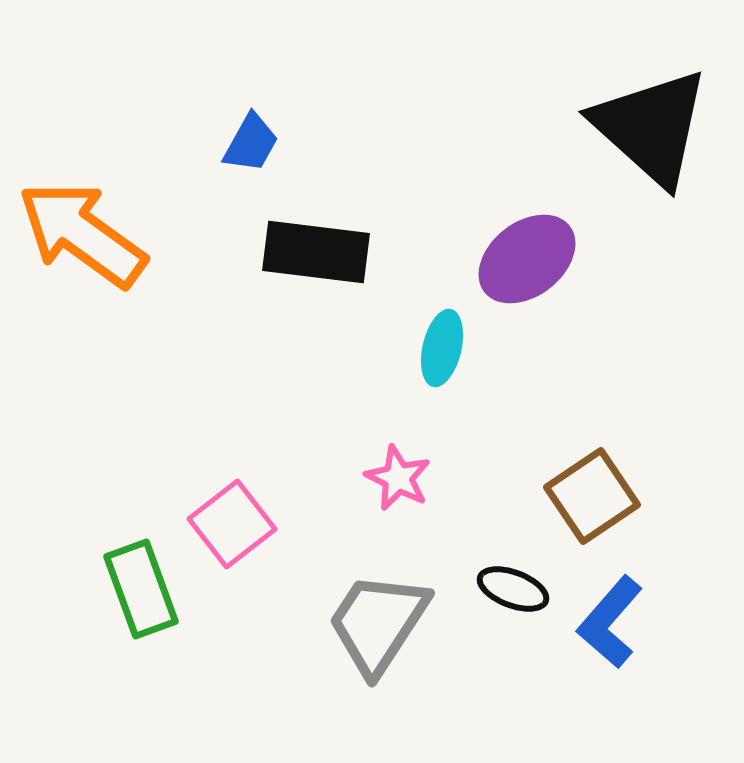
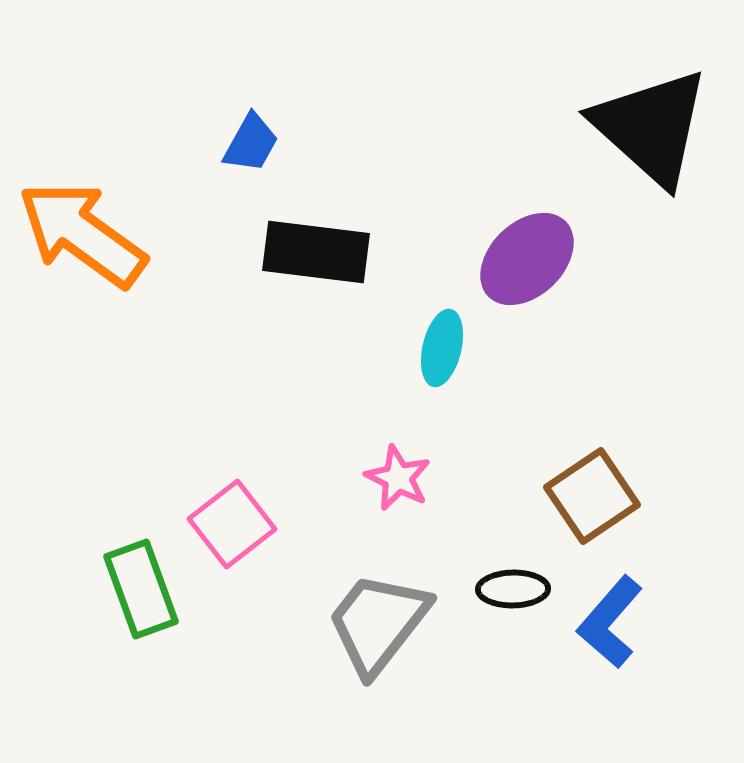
purple ellipse: rotated 6 degrees counterclockwise
black ellipse: rotated 22 degrees counterclockwise
gray trapezoid: rotated 5 degrees clockwise
